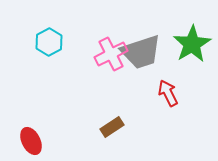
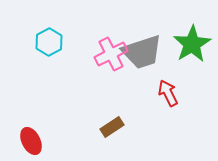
gray trapezoid: moved 1 px right
